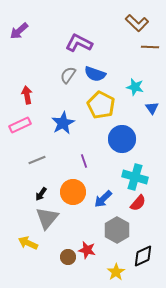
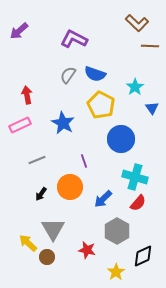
purple L-shape: moved 5 px left, 4 px up
brown line: moved 1 px up
cyan star: rotated 24 degrees clockwise
blue star: rotated 15 degrees counterclockwise
blue circle: moved 1 px left
orange circle: moved 3 px left, 5 px up
gray triangle: moved 6 px right, 11 px down; rotated 10 degrees counterclockwise
gray hexagon: moved 1 px down
yellow arrow: rotated 18 degrees clockwise
brown circle: moved 21 px left
